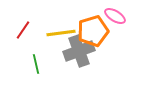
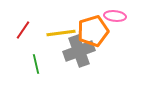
pink ellipse: rotated 25 degrees counterclockwise
